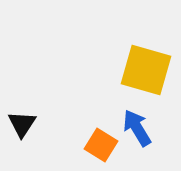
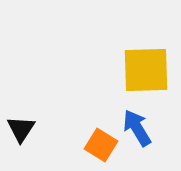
yellow square: rotated 18 degrees counterclockwise
black triangle: moved 1 px left, 5 px down
